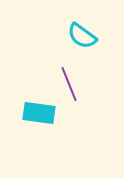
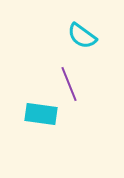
cyan rectangle: moved 2 px right, 1 px down
